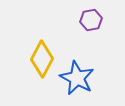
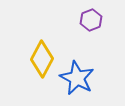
purple hexagon: rotated 10 degrees counterclockwise
